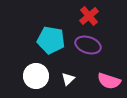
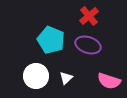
cyan pentagon: rotated 12 degrees clockwise
white triangle: moved 2 px left, 1 px up
